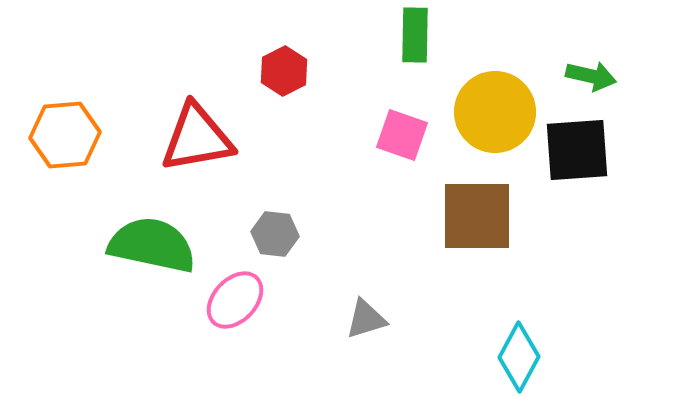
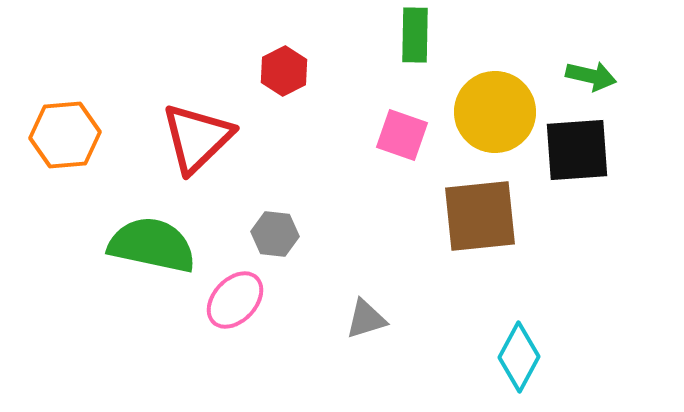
red triangle: rotated 34 degrees counterclockwise
brown square: moved 3 px right; rotated 6 degrees counterclockwise
